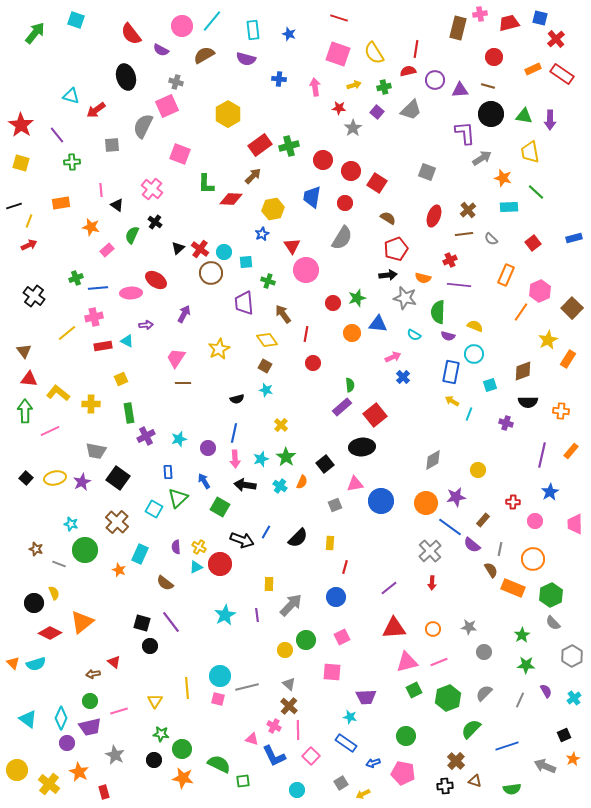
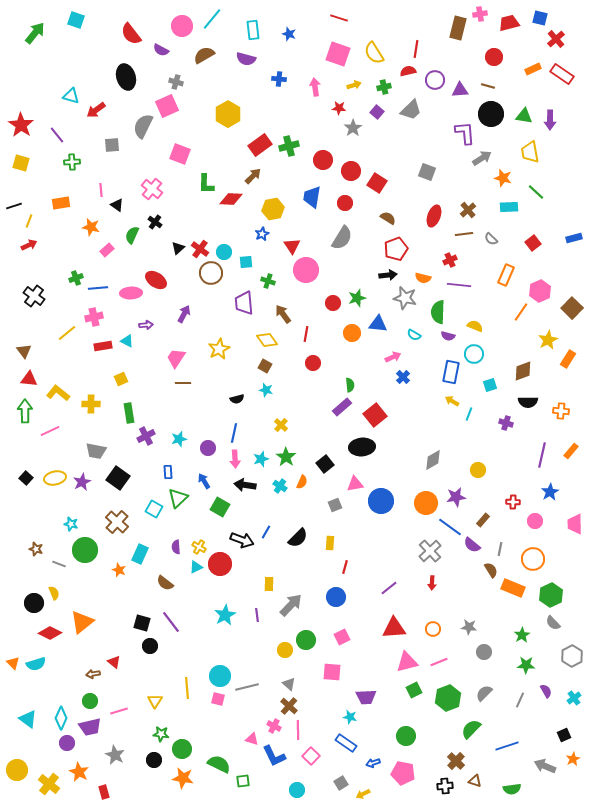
cyan line at (212, 21): moved 2 px up
